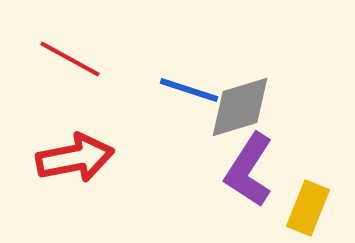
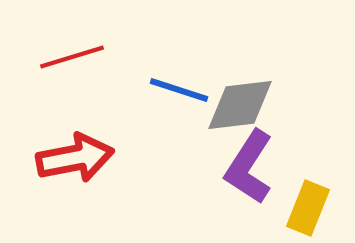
red line: moved 2 px right, 2 px up; rotated 46 degrees counterclockwise
blue line: moved 10 px left
gray diamond: moved 2 px up; rotated 10 degrees clockwise
purple L-shape: moved 3 px up
